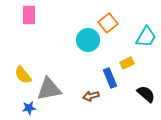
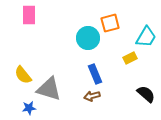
orange square: moved 2 px right; rotated 24 degrees clockwise
cyan circle: moved 2 px up
yellow rectangle: moved 3 px right, 5 px up
blue rectangle: moved 15 px left, 4 px up
gray triangle: rotated 28 degrees clockwise
brown arrow: moved 1 px right
